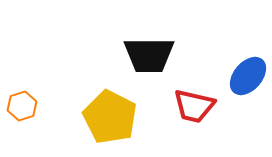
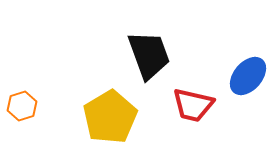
black trapezoid: rotated 110 degrees counterclockwise
red trapezoid: moved 1 px left, 1 px up
yellow pentagon: rotated 14 degrees clockwise
